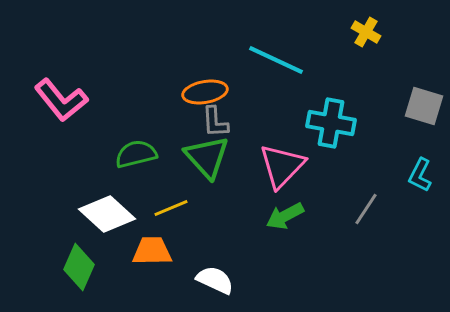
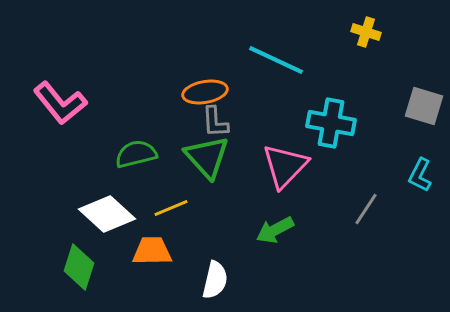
yellow cross: rotated 12 degrees counterclockwise
pink L-shape: moved 1 px left, 3 px down
pink triangle: moved 3 px right
green arrow: moved 10 px left, 14 px down
green diamond: rotated 6 degrees counterclockwise
white semicircle: rotated 78 degrees clockwise
